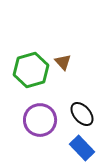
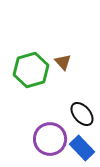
purple circle: moved 10 px right, 19 px down
